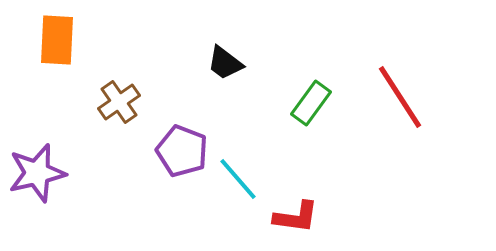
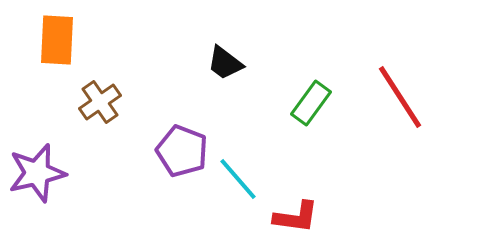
brown cross: moved 19 px left
